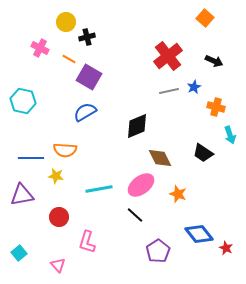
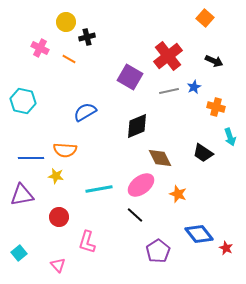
purple square: moved 41 px right
cyan arrow: moved 2 px down
